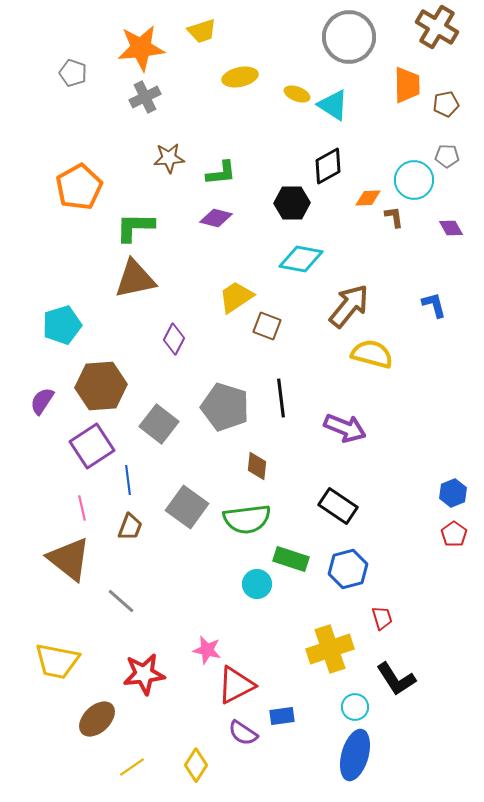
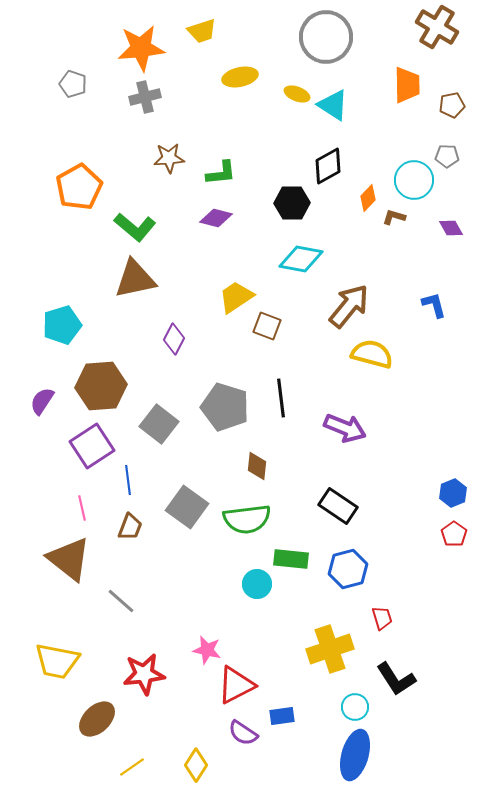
gray circle at (349, 37): moved 23 px left
gray pentagon at (73, 73): moved 11 px down
gray cross at (145, 97): rotated 12 degrees clockwise
brown pentagon at (446, 104): moved 6 px right, 1 px down
orange diamond at (368, 198): rotated 44 degrees counterclockwise
brown L-shape at (394, 217): rotated 65 degrees counterclockwise
green L-shape at (135, 227): rotated 141 degrees counterclockwise
green rectangle at (291, 559): rotated 12 degrees counterclockwise
